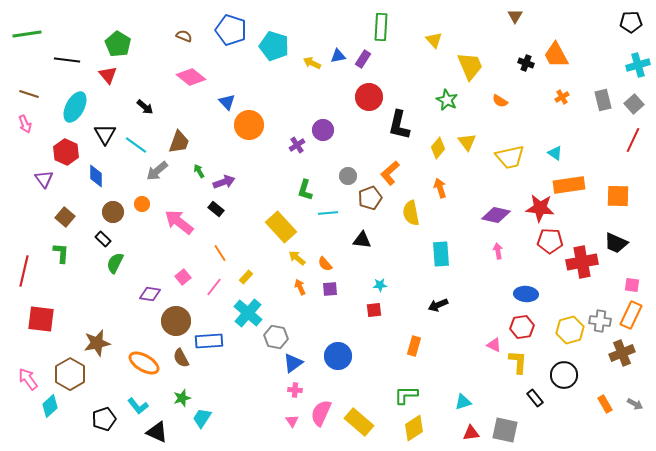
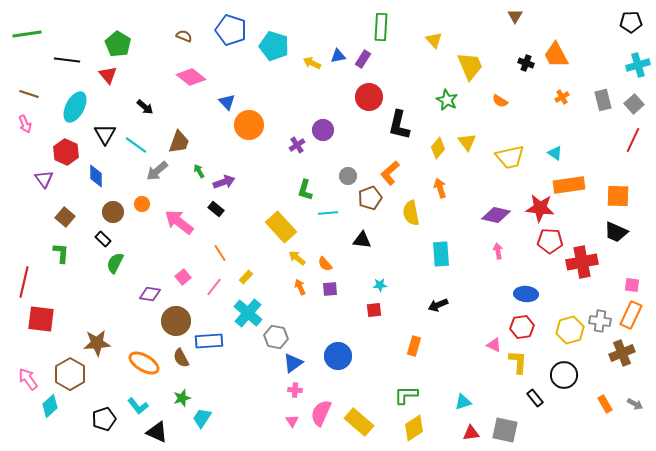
black trapezoid at (616, 243): moved 11 px up
red line at (24, 271): moved 11 px down
brown star at (97, 343): rotated 8 degrees clockwise
